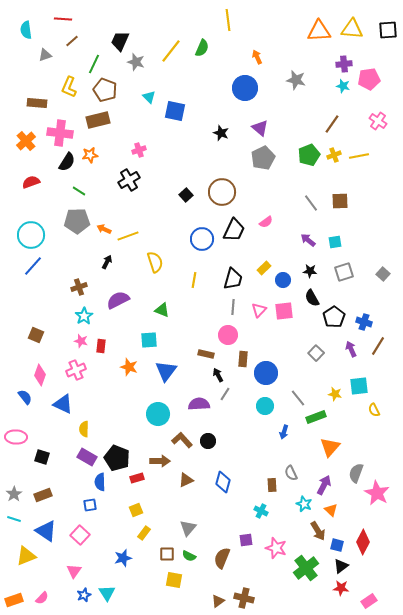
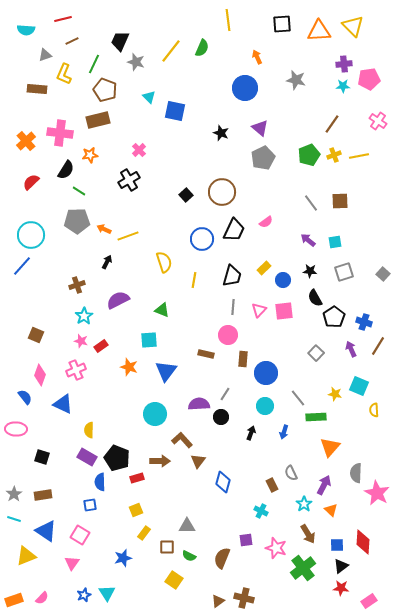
red line at (63, 19): rotated 18 degrees counterclockwise
yellow triangle at (352, 29): moved 1 px right, 3 px up; rotated 40 degrees clockwise
cyan semicircle at (26, 30): rotated 78 degrees counterclockwise
black square at (388, 30): moved 106 px left, 6 px up
brown line at (72, 41): rotated 16 degrees clockwise
cyan star at (343, 86): rotated 16 degrees counterclockwise
yellow L-shape at (69, 87): moved 5 px left, 13 px up
brown rectangle at (37, 103): moved 14 px up
pink cross at (139, 150): rotated 24 degrees counterclockwise
black semicircle at (67, 162): moved 1 px left, 8 px down
red semicircle at (31, 182): rotated 24 degrees counterclockwise
yellow semicircle at (155, 262): moved 9 px right
blue line at (33, 266): moved 11 px left
black trapezoid at (233, 279): moved 1 px left, 3 px up
brown cross at (79, 287): moved 2 px left, 2 px up
black semicircle at (312, 298): moved 3 px right
red rectangle at (101, 346): rotated 48 degrees clockwise
black arrow at (218, 375): moved 33 px right, 58 px down; rotated 48 degrees clockwise
cyan square at (359, 386): rotated 30 degrees clockwise
yellow semicircle at (374, 410): rotated 24 degrees clockwise
cyan circle at (158, 414): moved 3 px left
green rectangle at (316, 417): rotated 18 degrees clockwise
yellow semicircle at (84, 429): moved 5 px right, 1 px down
pink ellipse at (16, 437): moved 8 px up
black circle at (208, 441): moved 13 px right, 24 px up
gray semicircle at (356, 473): rotated 18 degrees counterclockwise
brown triangle at (186, 480): moved 12 px right, 19 px up; rotated 28 degrees counterclockwise
brown rectangle at (272, 485): rotated 24 degrees counterclockwise
brown rectangle at (43, 495): rotated 12 degrees clockwise
cyan star at (304, 504): rotated 14 degrees clockwise
gray triangle at (188, 528): moved 1 px left, 2 px up; rotated 48 degrees clockwise
brown arrow at (318, 531): moved 10 px left, 3 px down
pink square at (80, 535): rotated 12 degrees counterclockwise
red diamond at (363, 542): rotated 25 degrees counterclockwise
blue square at (337, 545): rotated 16 degrees counterclockwise
brown square at (167, 554): moved 7 px up
green cross at (306, 568): moved 3 px left
pink triangle at (74, 571): moved 2 px left, 8 px up
yellow square at (174, 580): rotated 24 degrees clockwise
